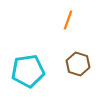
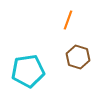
brown hexagon: moved 7 px up
